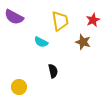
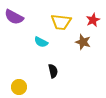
yellow trapezoid: moved 1 px right, 1 px down; rotated 105 degrees clockwise
